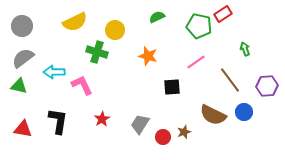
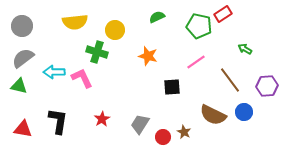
yellow semicircle: rotated 20 degrees clockwise
green arrow: rotated 40 degrees counterclockwise
pink L-shape: moved 7 px up
brown star: rotated 24 degrees counterclockwise
